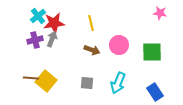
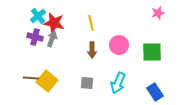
pink star: moved 2 px left; rotated 24 degrees counterclockwise
red star: rotated 20 degrees clockwise
purple cross: moved 3 px up; rotated 28 degrees clockwise
brown arrow: rotated 70 degrees clockwise
yellow square: moved 1 px right
